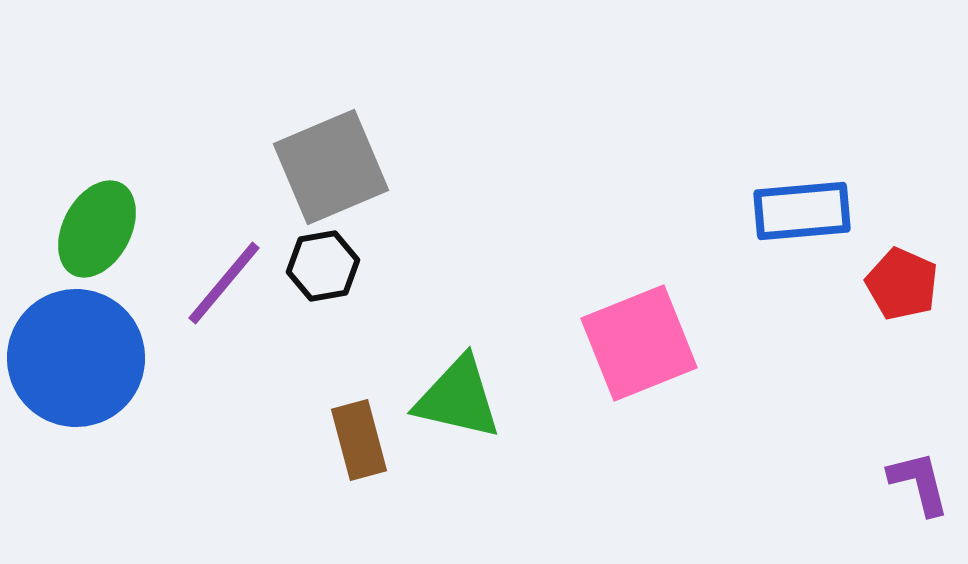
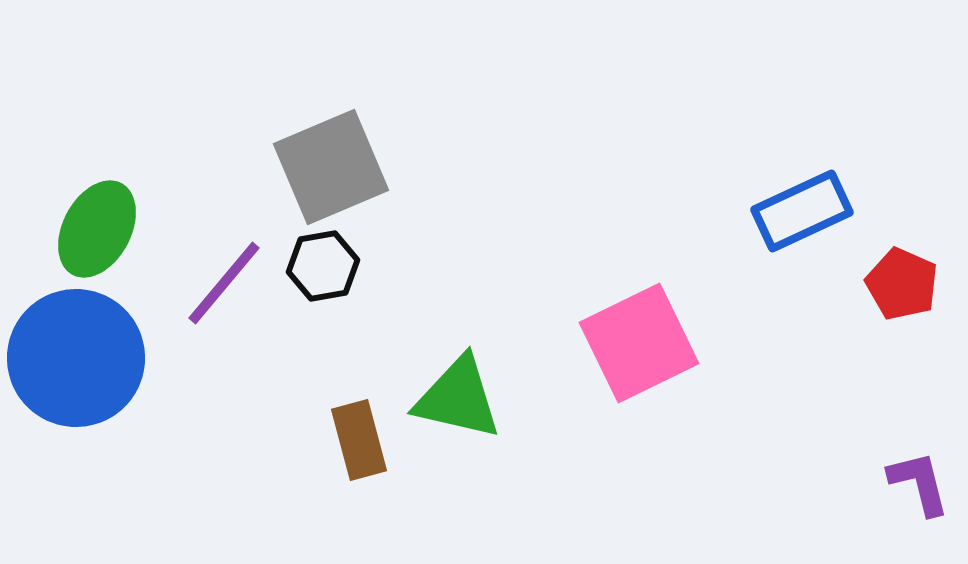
blue rectangle: rotated 20 degrees counterclockwise
pink square: rotated 4 degrees counterclockwise
